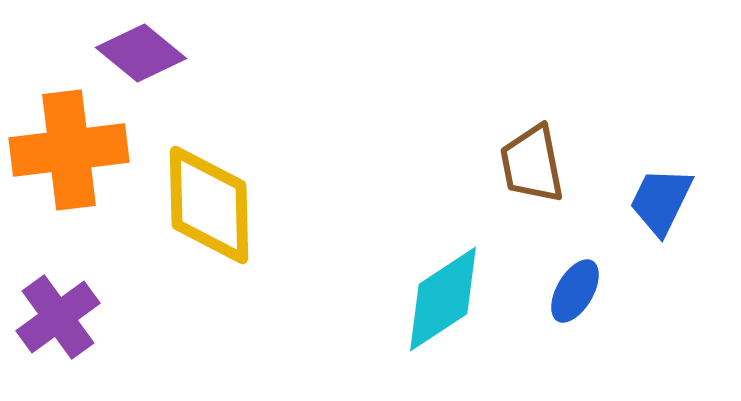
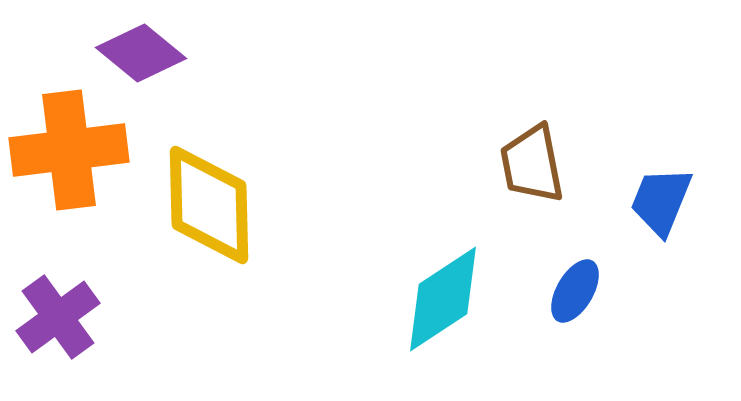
blue trapezoid: rotated 4 degrees counterclockwise
